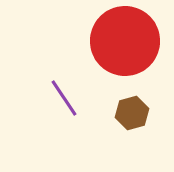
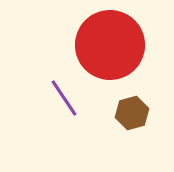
red circle: moved 15 px left, 4 px down
